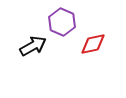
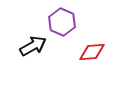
red diamond: moved 1 px left, 8 px down; rotated 8 degrees clockwise
